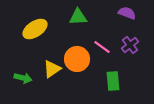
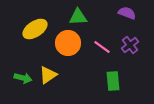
orange circle: moved 9 px left, 16 px up
yellow triangle: moved 4 px left, 6 px down
